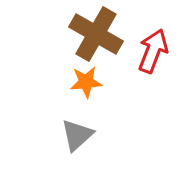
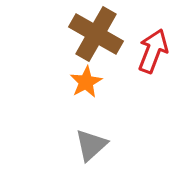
orange star: rotated 24 degrees counterclockwise
gray triangle: moved 14 px right, 10 px down
